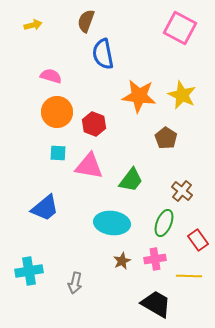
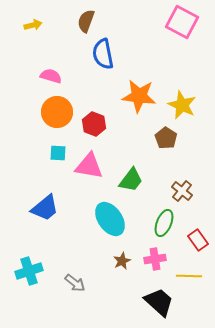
pink square: moved 2 px right, 6 px up
yellow star: moved 10 px down
cyan ellipse: moved 2 px left, 4 px up; rotated 48 degrees clockwise
cyan cross: rotated 8 degrees counterclockwise
gray arrow: rotated 65 degrees counterclockwise
black trapezoid: moved 3 px right, 2 px up; rotated 12 degrees clockwise
